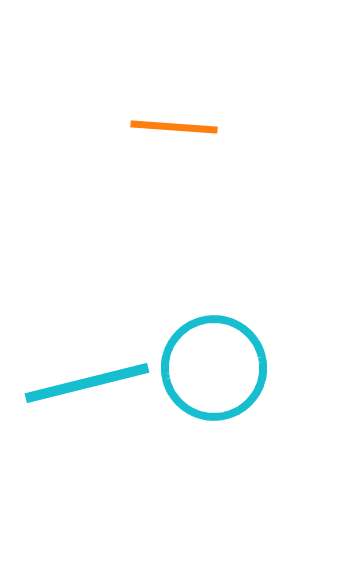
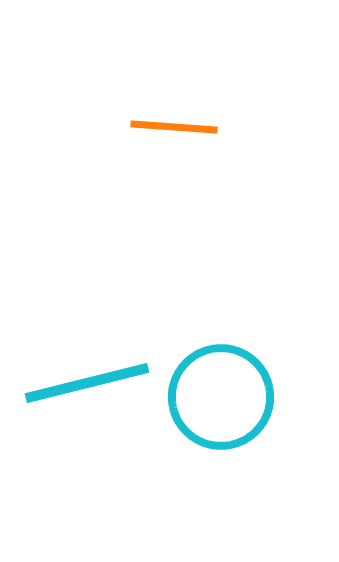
cyan circle: moved 7 px right, 29 px down
